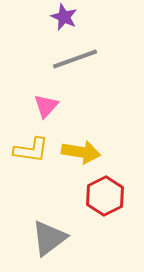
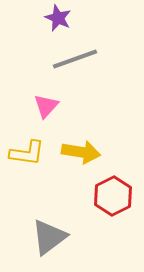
purple star: moved 6 px left, 1 px down
yellow L-shape: moved 4 px left, 3 px down
red hexagon: moved 8 px right
gray triangle: moved 1 px up
